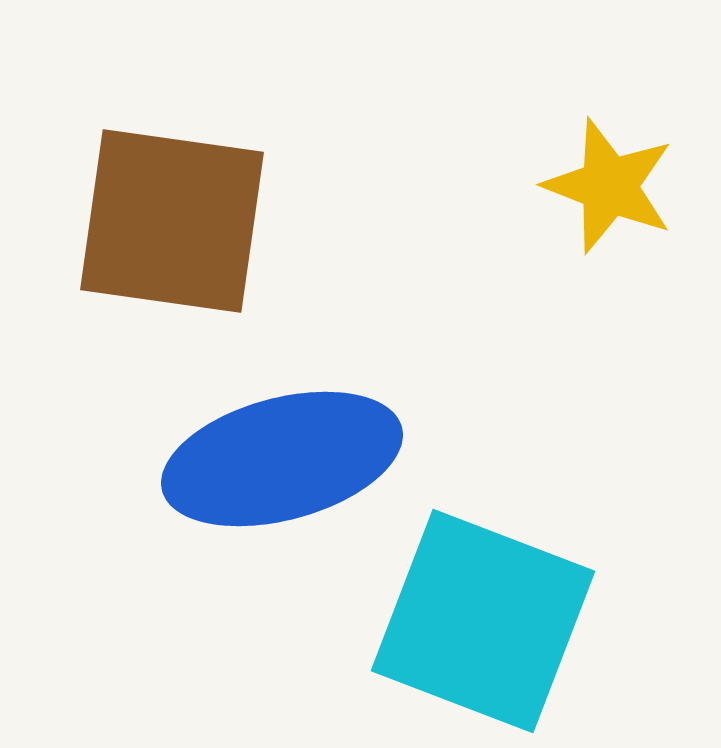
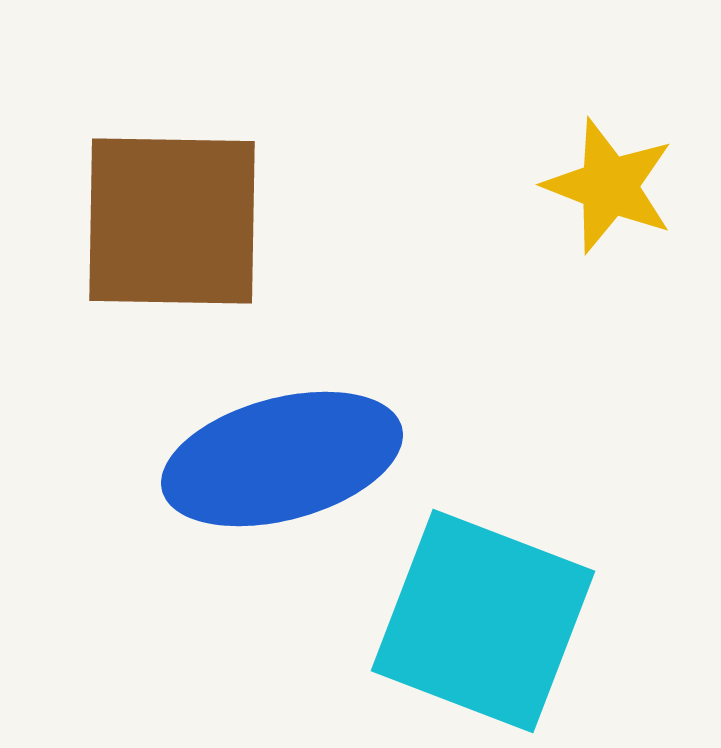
brown square: rotated 7 degrees counterclockwise
